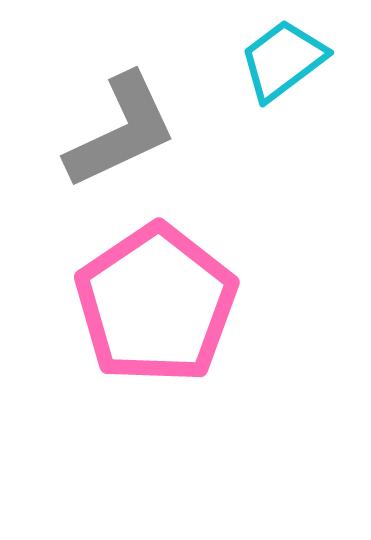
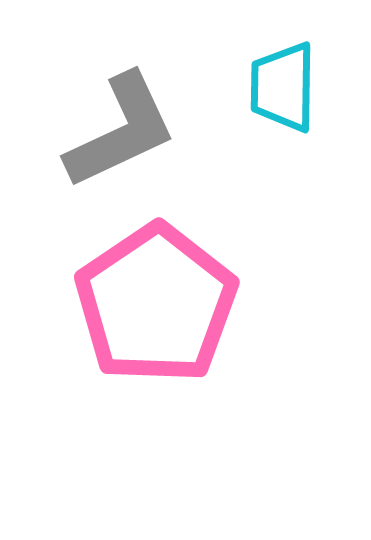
cyan trapezoid: moved 27 px down; rotated 52 degrees counterclockwise
